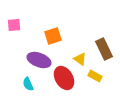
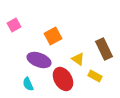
pink square: rotated 24 degrees counterclockwise
orange square: rotated 12 degrees counterclockwise
yellow triangle: moved 2 px left
red ellipse: moved 1 px left, 1 px down
